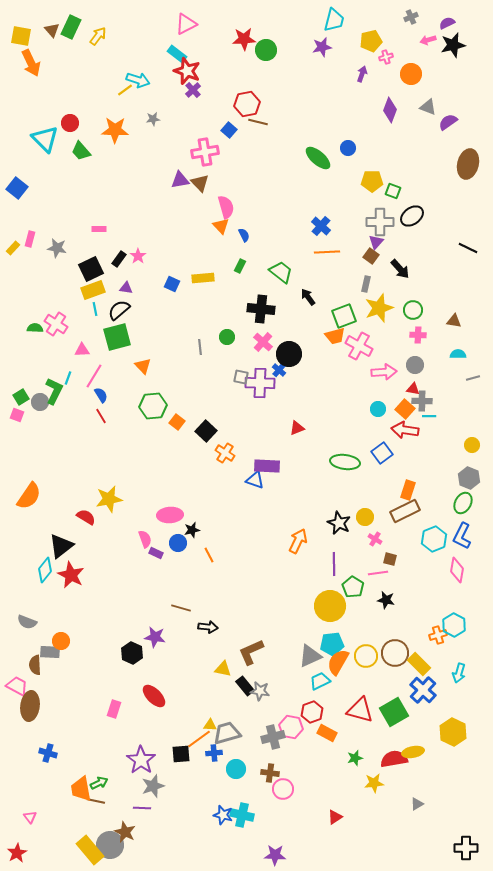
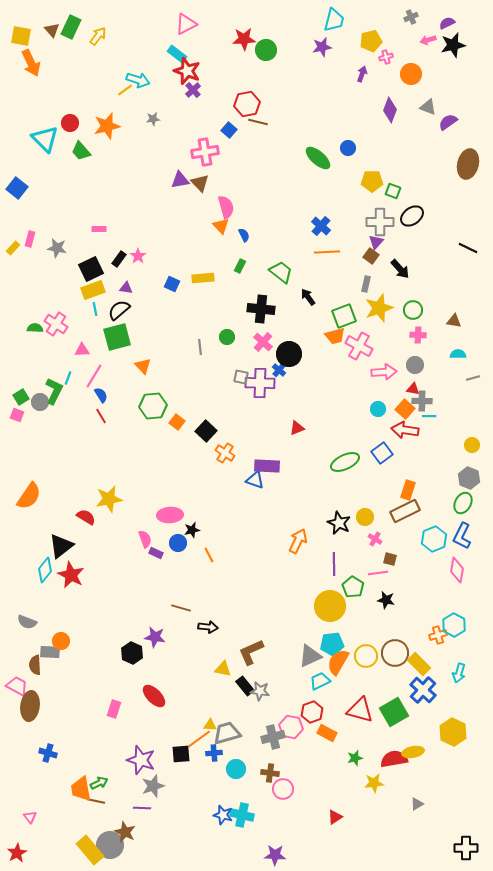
orange star at (115, 130): moved 8 px left, 4 px up; rotated 16 degrees counterclockwise
green ellipse at (345, 462): rotated 32 degrees counterclockwise
purple star at (141, 760): rotated 16 degrees counterclockwise
